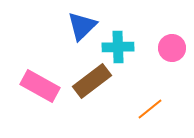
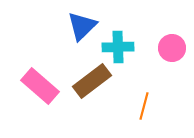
pink rectangle: rotated 12 degrees clockwise
orange line: moved 6 px left, 3 px up; rotated 36 degrees counterclockwise
